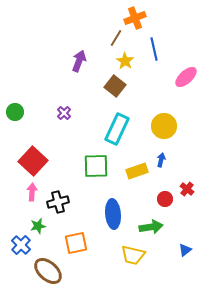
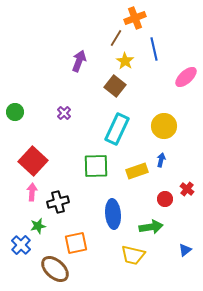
brown ellipse: moved 7 px right, 2 px up
